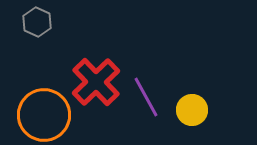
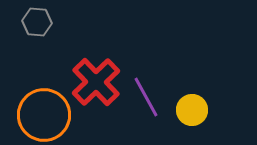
gray hexagon: rotated 20 degrees counterclockwise
